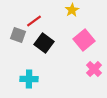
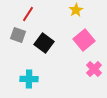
yellow star: moved 4 px right
red line: moved 6 px left, 7 px up; rotated 21 degrees counterclockwise
